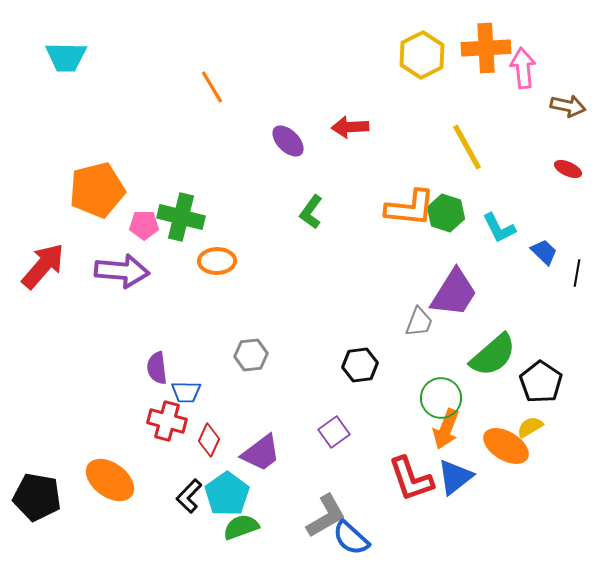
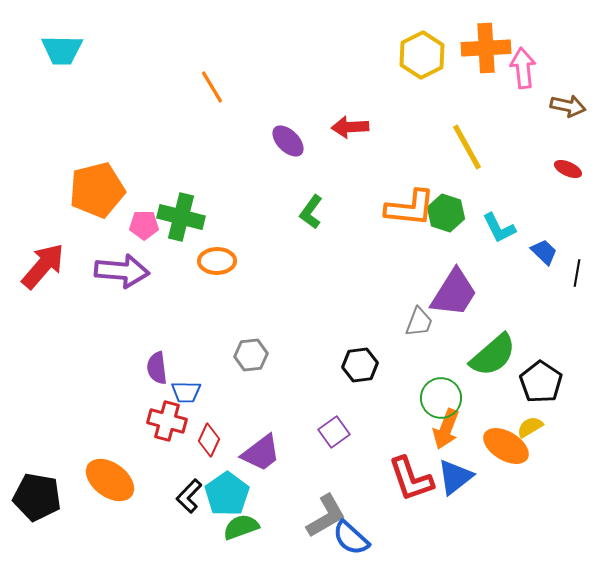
cyan trapezoid at (66, 57): moved 4 px left, 7 px up
